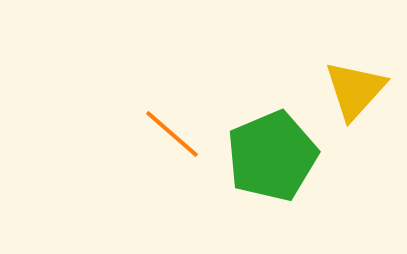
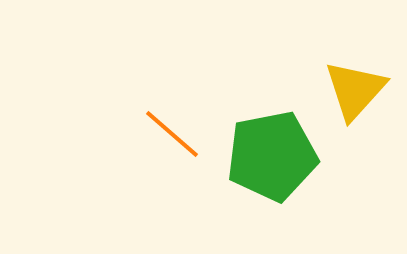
green pentagon: rotated 12 degrees clockwise
